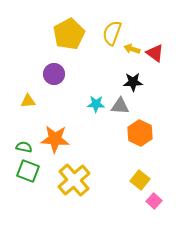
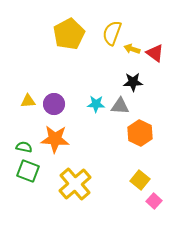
purple circle: moved 30 px down
yellow cross: moved 1 px right, 4 px down
